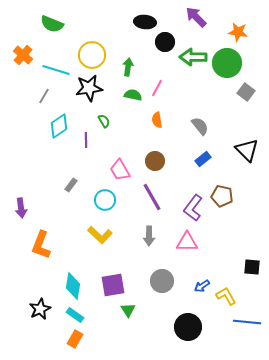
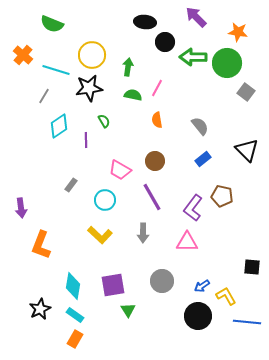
pink trapezoid at (120, 170): rotated 30 degrees counterclockwise
gray arrow at (149, 236): moved 6 px left, 3 px up
black circle at (188, 327): moved 10 px right, 11 px up
